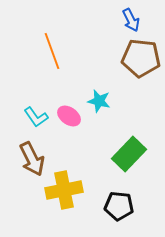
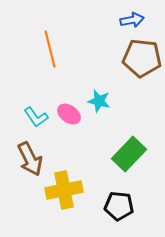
blue arrow: moved 1 px right; rotated 75 degrees counterclockwise
orange line: moved 2 px left, 2 px up; rotated 6 degrees clockwise
brown pentagon: moved 1 px right
pink ellipse: moved 2 px up
brown arrow: moved 2 px left
